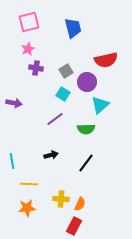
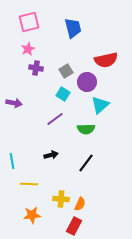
orange star: moved 5 px right, 7 px down
